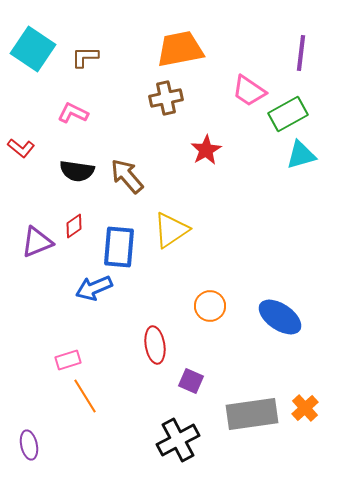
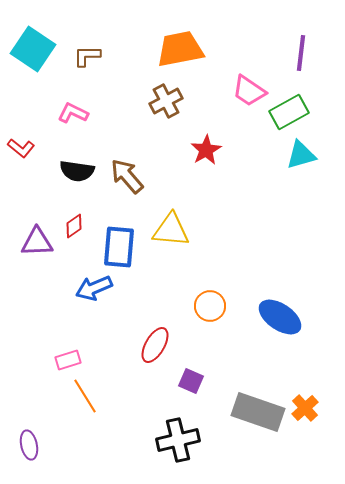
brown L-shape: moved 2 px right, 1 px up
brown cross: moved 3 px down; rotated 16 degrees counterclockwise
green rectangle: moved 1 px right, 2 px up
yellow triangle: rotated 39 degrees clockwise
purple triangle: rotated 20 degrees clockwise
red ellipse: rotated 39 degrees clockwise
gray rectangle: moved 6 px right, 2 px up; rotated 27 degrees clockwise
black cross: rotated 15 degrees clockwise
